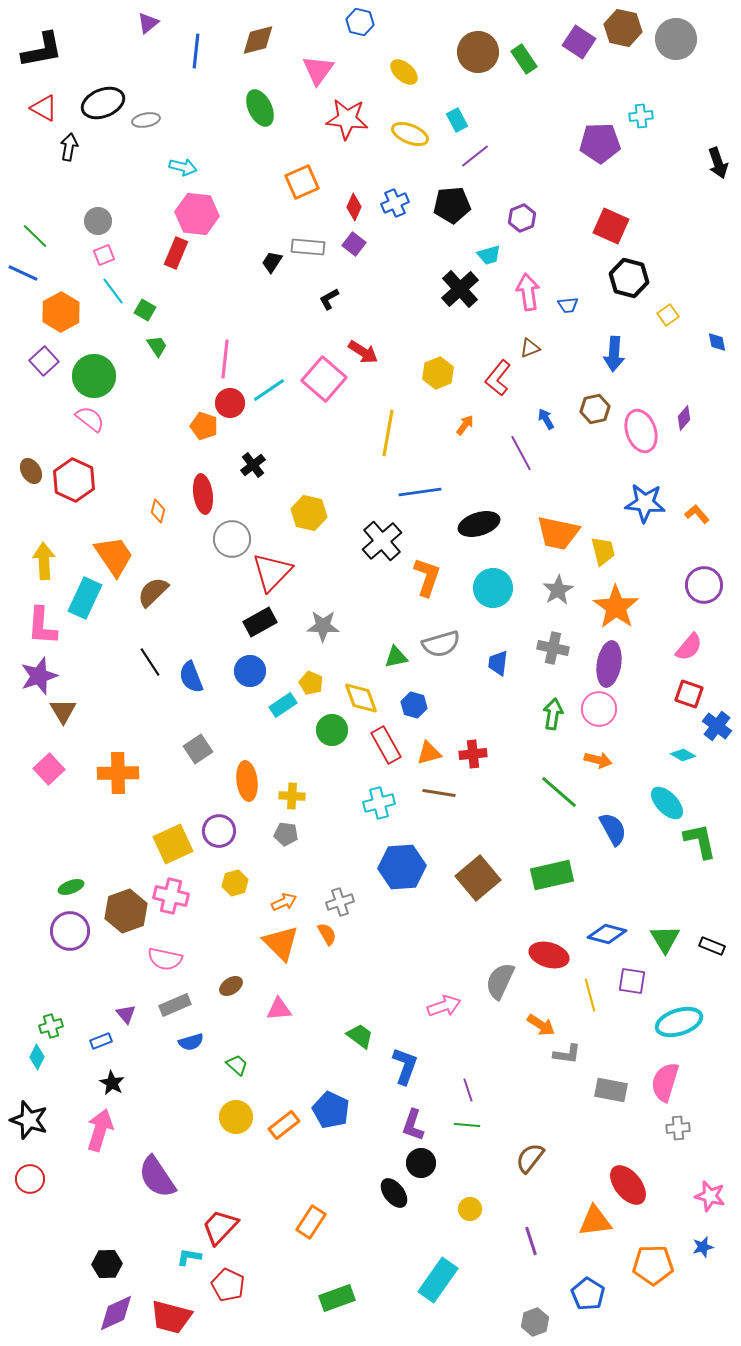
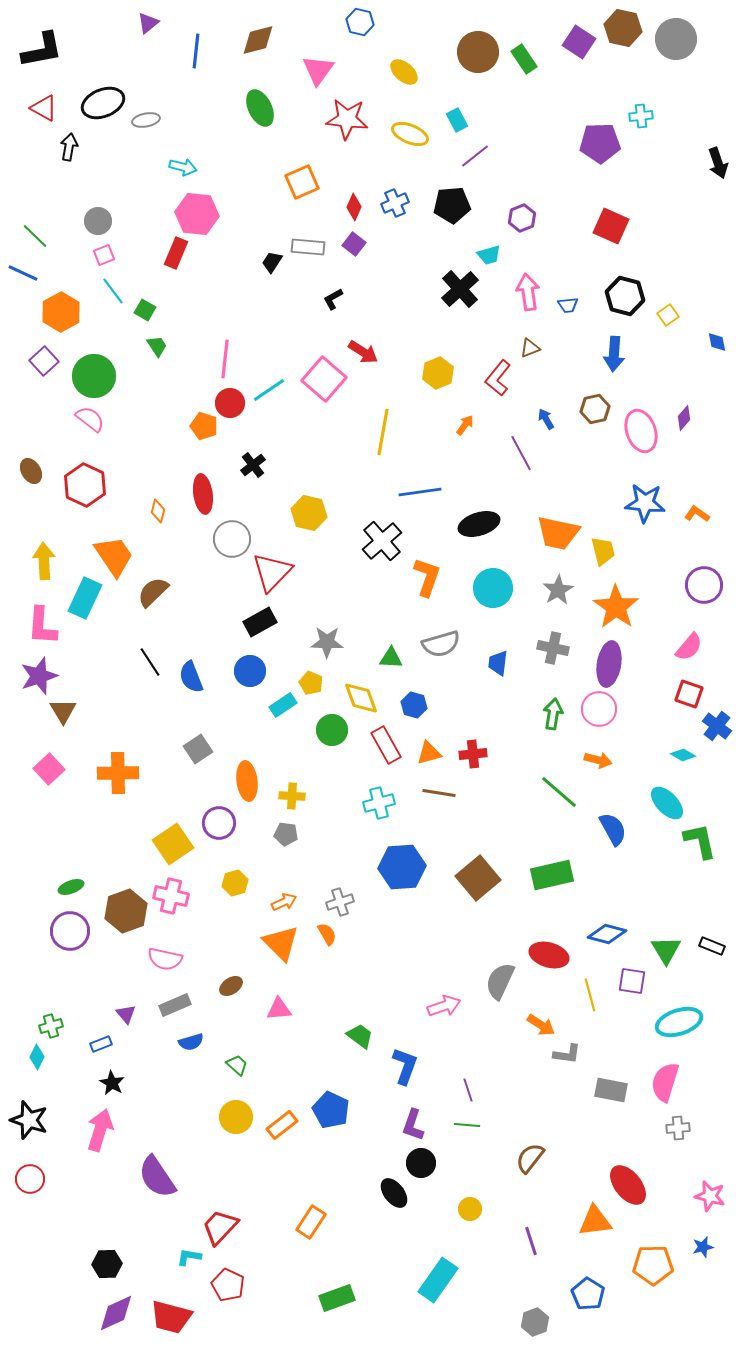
black hexagon at (629, 278): moved 4 px left, 18 px down
black L-shape at (329, 299): moved 4 px right
yellow line at (388, 433): moved 5 px left, 1 px up
red hexagon at (74, 480): moved 11 px right, 5 px down
orange L-shape at (697, 514): rotated 15 degrees counterclockwise
gray star at (323, 626): moved 4 px right, 16 px down
green triangle at (396, 657): moved 5 px left, 1 px down; rotated 15 degrees clockwise
purple circle at (219, 831): moved 8 px up
yellow square at (173, 844): rotated 9 degrees counterclockwise
green triangle at (665, 939): moved 1 px right, 11 px down
blue rectangle at (101, 1041): moved 3 px down
orange rectangle at (284, 1125): moved 2 px left
